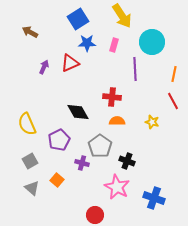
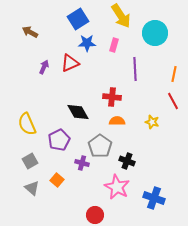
yellow arrow: moved 1 px left
cyan circle: moved 3 px right, 9 px up
